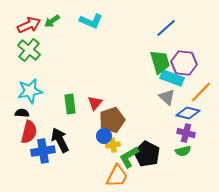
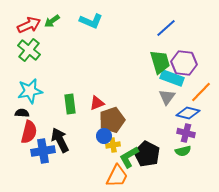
gray triangle: rotated 24 degrees clockwise
red triangle: moved 2 px right; rotated 28 degrees clockwise
